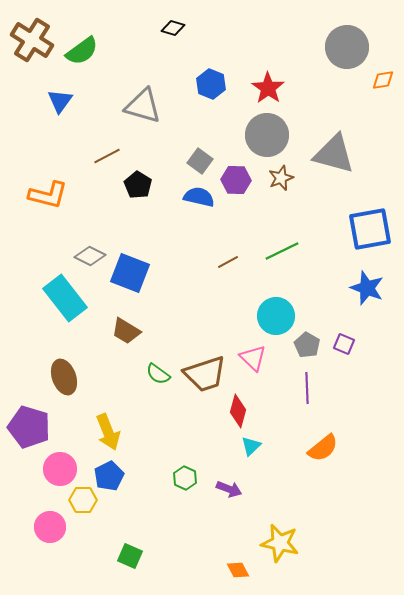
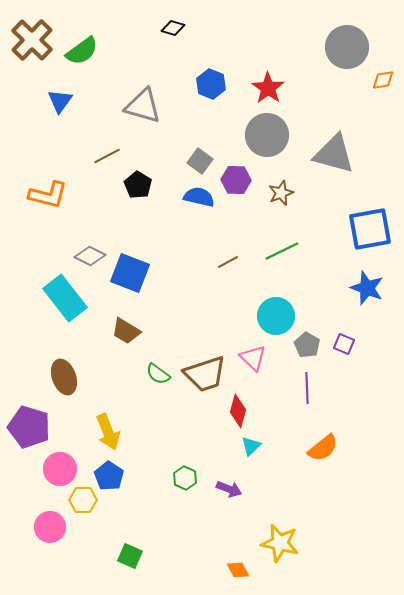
brown cross at (32, 40): rotated 12 degrees clockwise
brown star at (281, 178): moved 15 px down
blue pentagon at (109, 476): rotated 12 degrees counterclockwise
